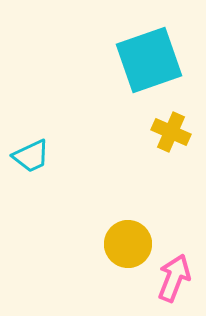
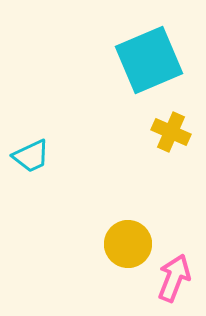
cyan square: rotated 4 degrees counterclockwise
